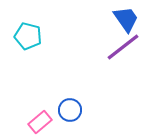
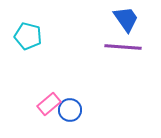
purple line: rotated 42 degrees clockwise
pink rectangle: moved 9 px right, 18 px up
